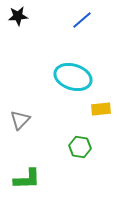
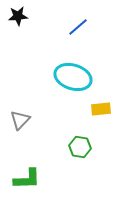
blue line: moved 4 px left, 7 px down
